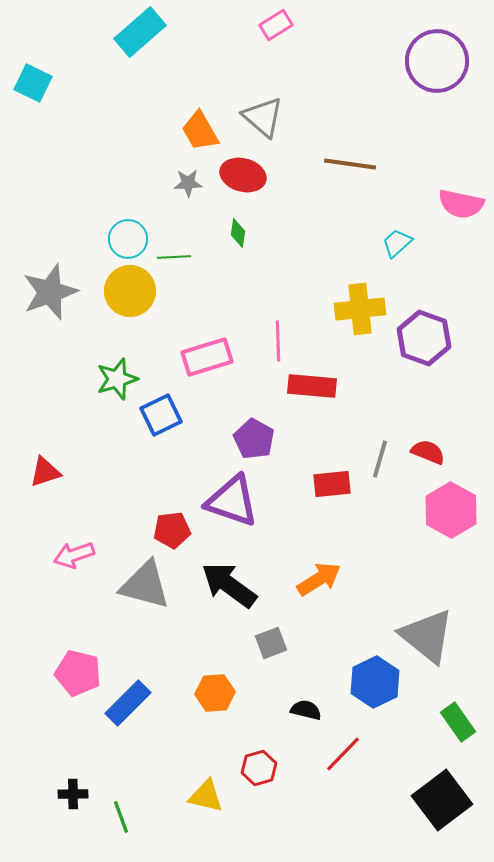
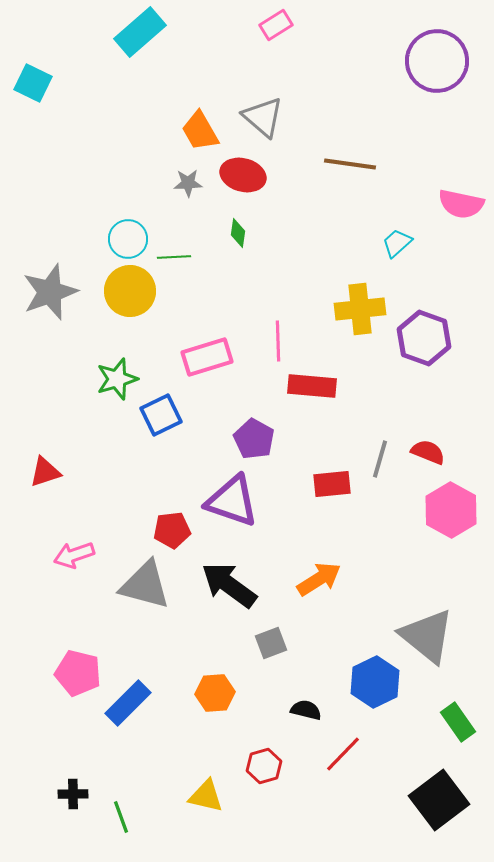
red hexagon at (259, 768): moved 5 px right, 2 px up
black square at (442, 800): moved 3 px left
